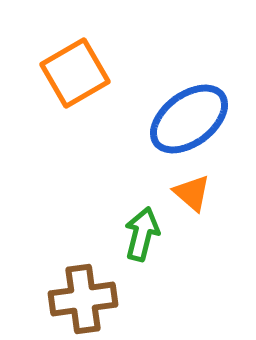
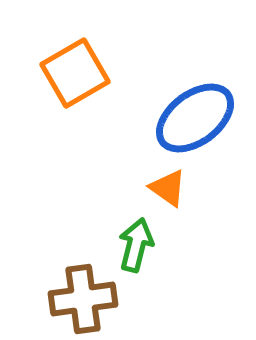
blue ellipse: moved 6 px right, 1 px up
orange triangle: moved 24 px left, 5 px up; rotated 6 degrees counterclockwise
green arrow: moved 6 px left, 11 px down
